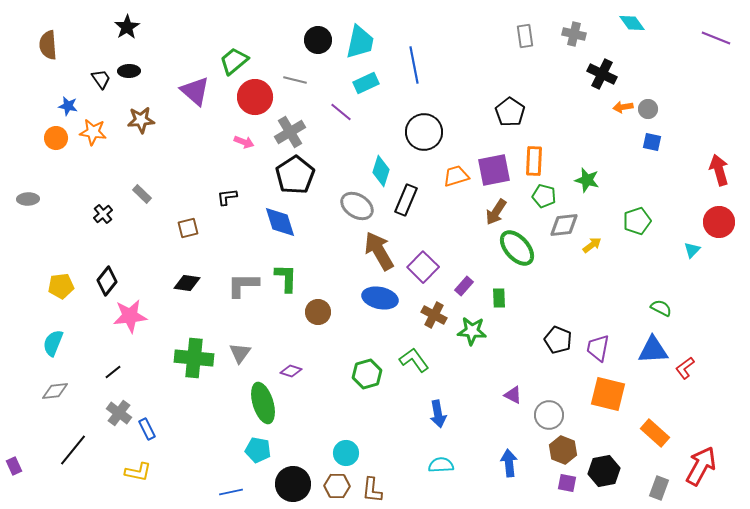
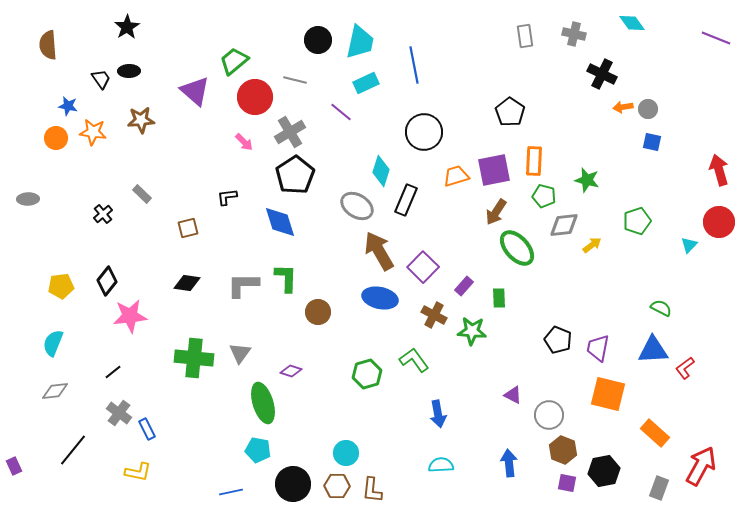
pink arrow at (244, 142): rotated 24 degrees clockwise
cyan triangle at (692, 250): moved 3 px left, 5 px up
